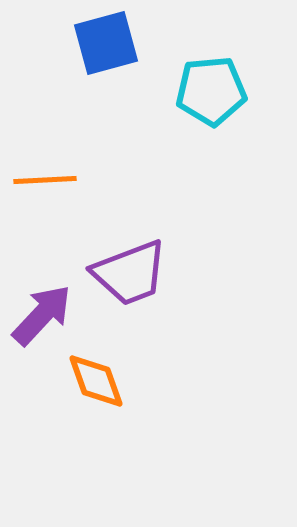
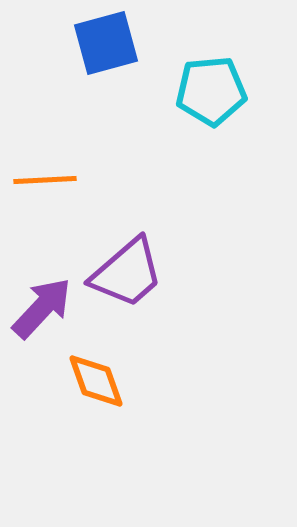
purple trapezoid: moved 3 px left; rotated 20 degrees counterclockwise
purple arrow: moved 7 px up
